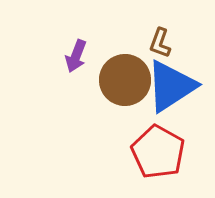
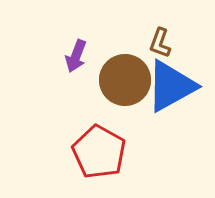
blue triangle: rotated 4 degrees clockwise
red pentagon: moved 59 px left
